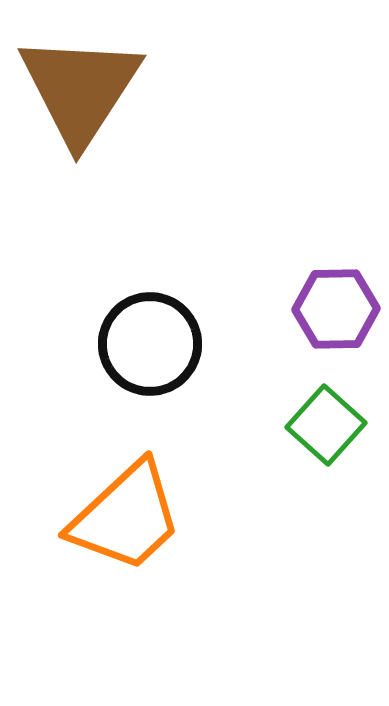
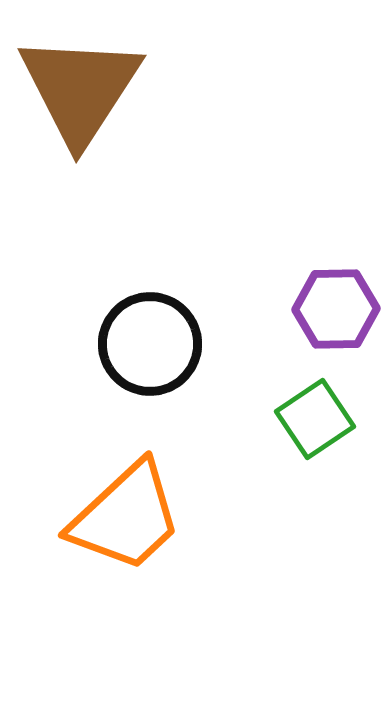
green square: moved 11 px left, 6 px up; rotated 14 degrees clockwise
